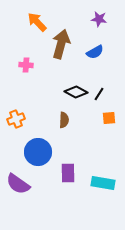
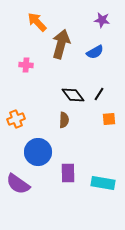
purple star: moved 3 px right, 1 px down
black diamond: moved 3 px left, 3 px down; rotated 25 degrees clockwise
orange square: moved 1 px down
